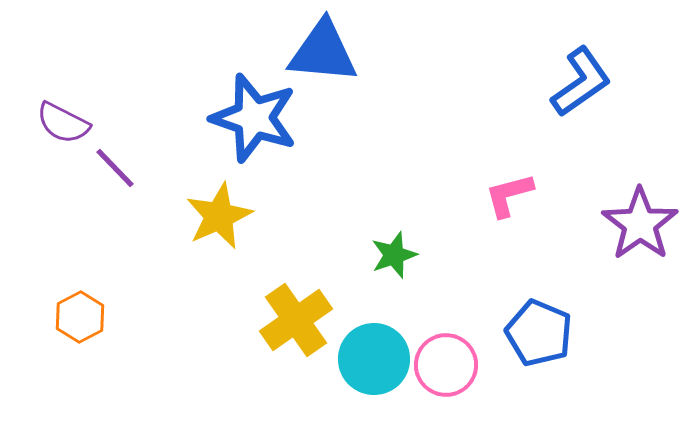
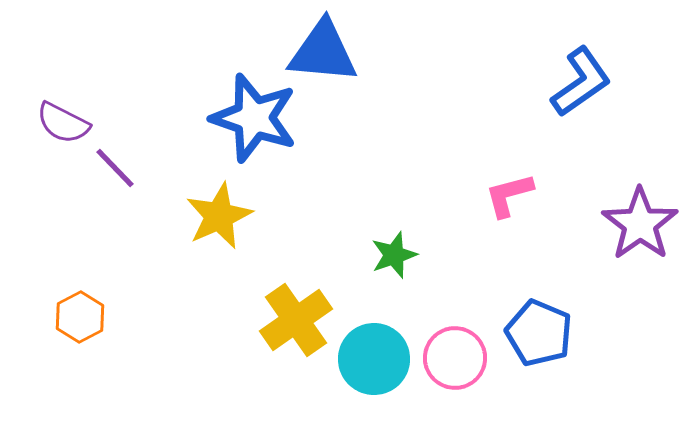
pink circle: moved 9 px right, 7 px up
